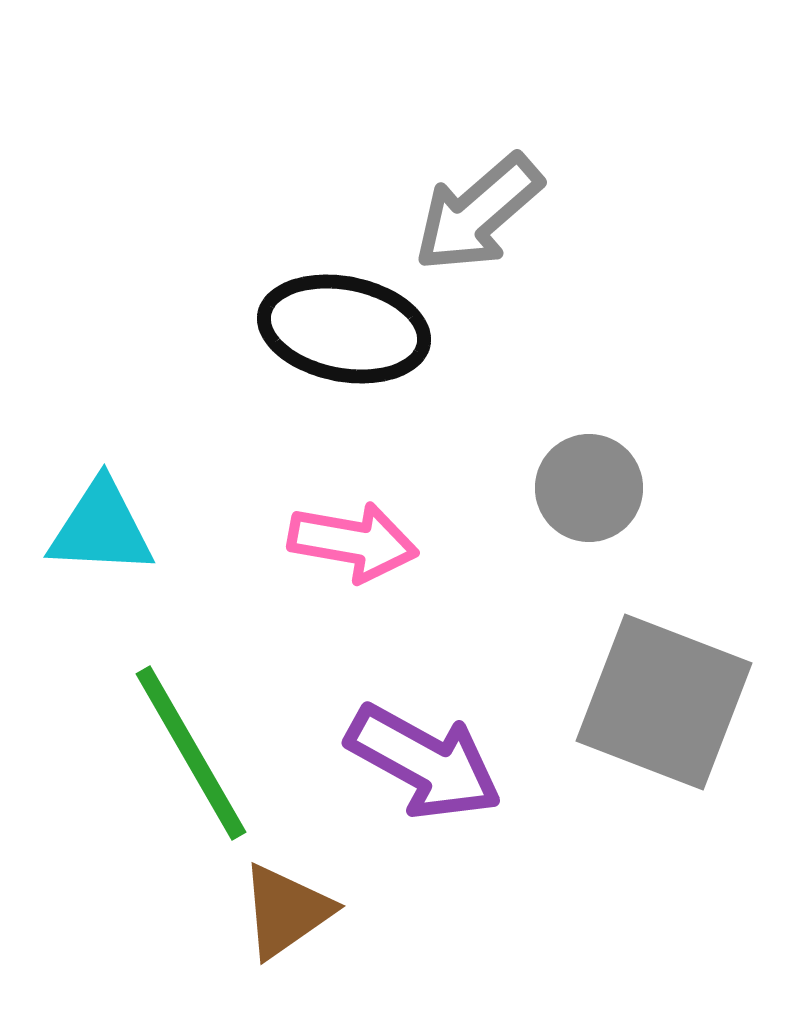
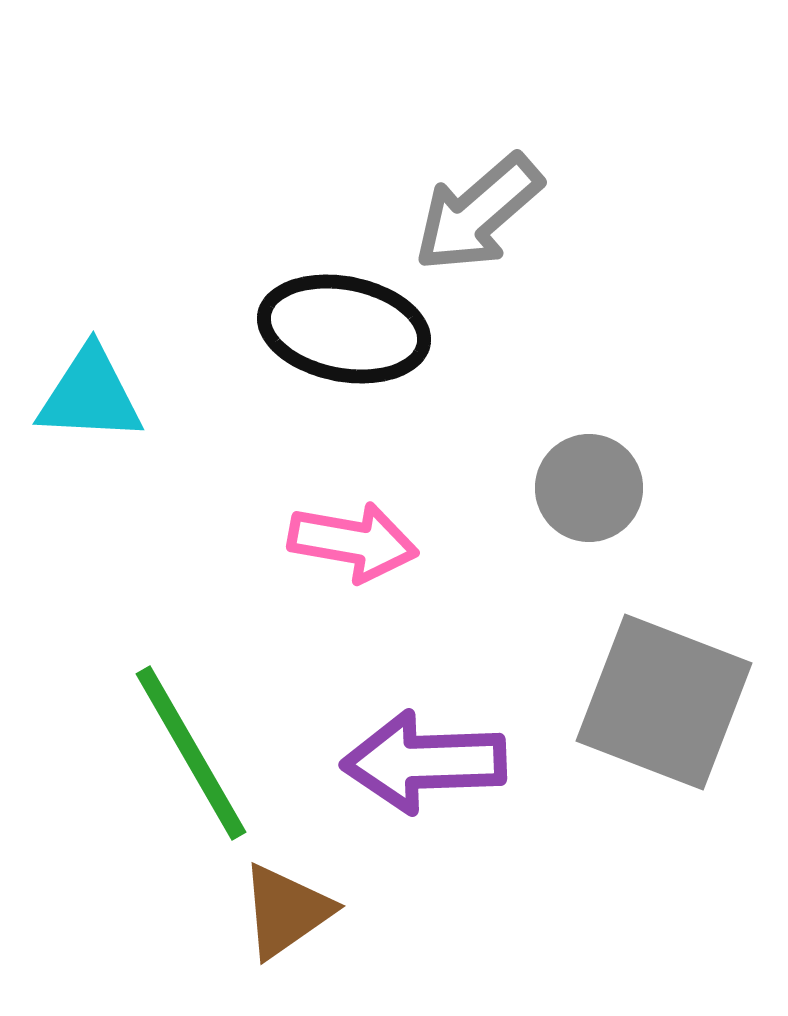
cyan triangle: moved 11 px left, 133 px up
purple arrow: rotated 149 degrees clockwise
